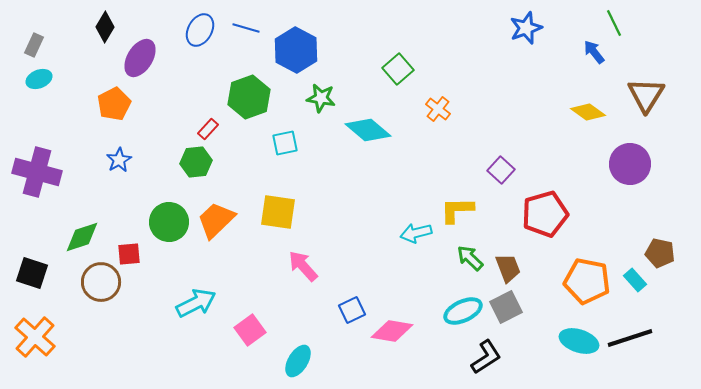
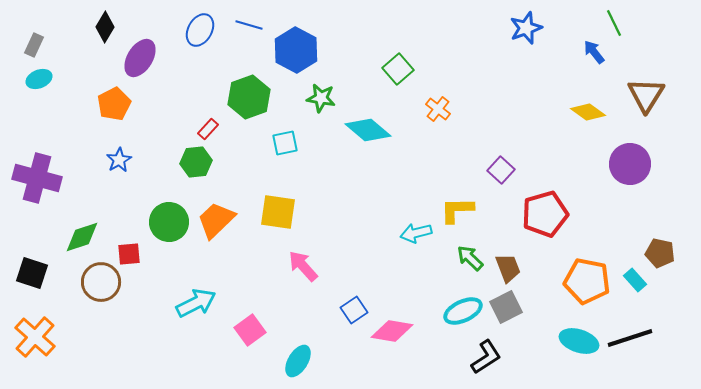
blue line at (246, 28): moved 3 px right, 3 px up
purple cross at (37, 172): moved 6 px down
blue square at (352, 310): moved 2 px right; rotated 8 degrees counterclockwise
